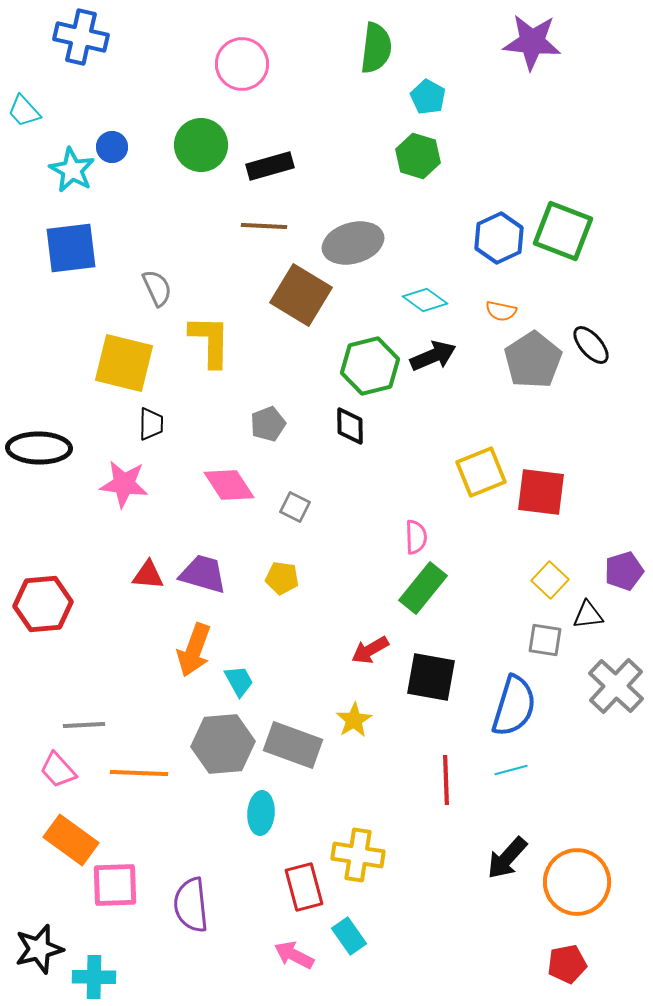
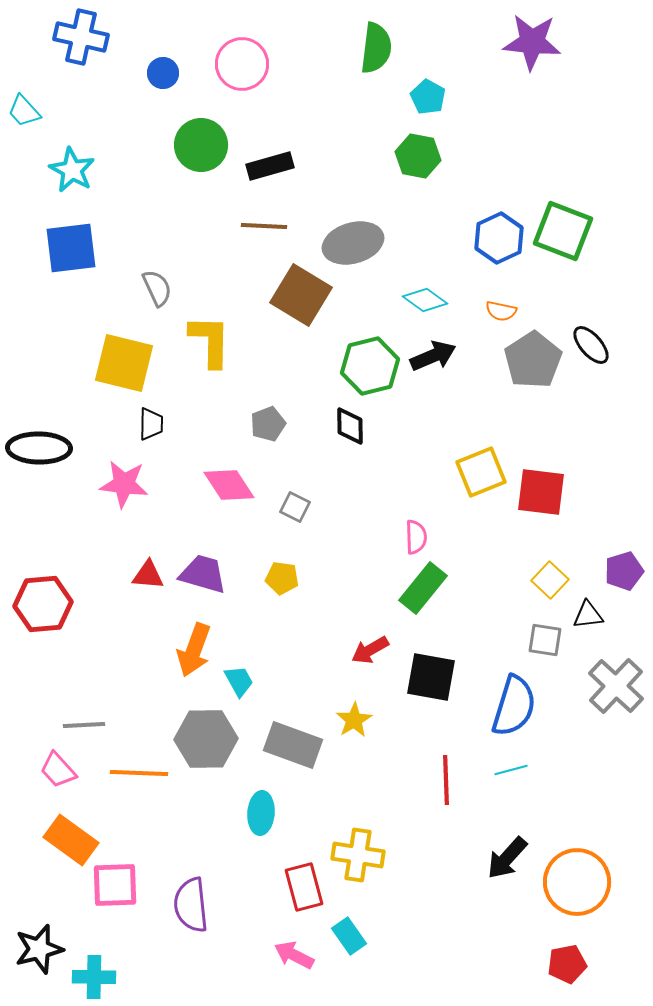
blue circle at (112, 147): moved 51 px right, 74 px up
green hexagon at (418, 156): rotated 6 degrees counterclockwise
gray hexagon at (223, 744): moved 17 px left, 5 px up; rotated 4 degrees clockwise
